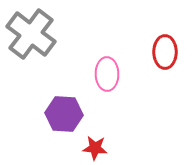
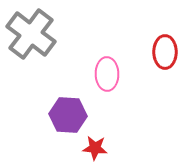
purple hexagon: moved 4 px right, 1 px down
